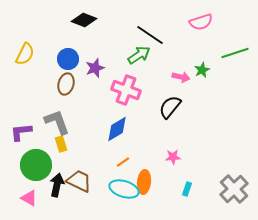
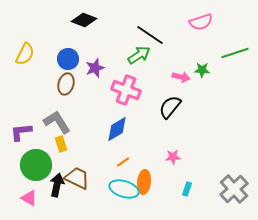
green star: rotated 28 degrees clockwise
gray L-shape: rotated 12 degrees counterclockwise
brown trapezoid: moved 2 px left, 3 px up
